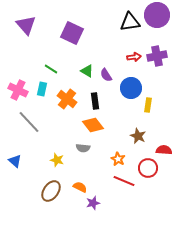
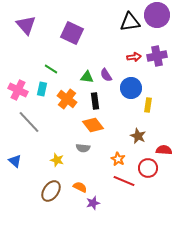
green triangle: moved 6 px down; rotated 24 degrees counterclockwise
